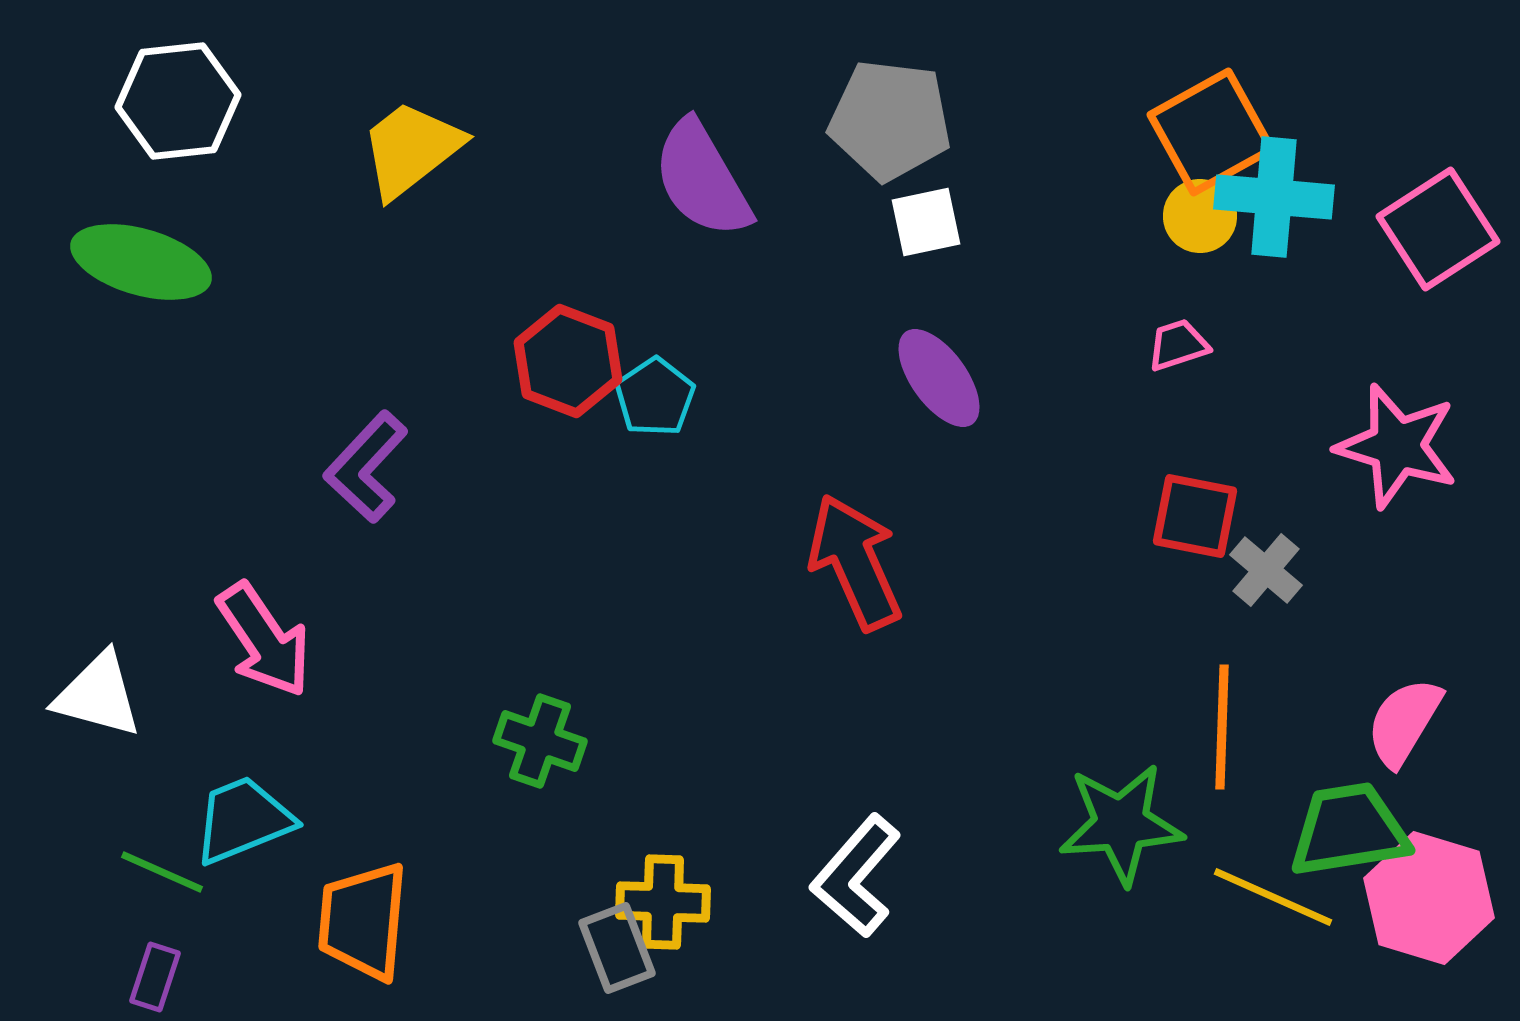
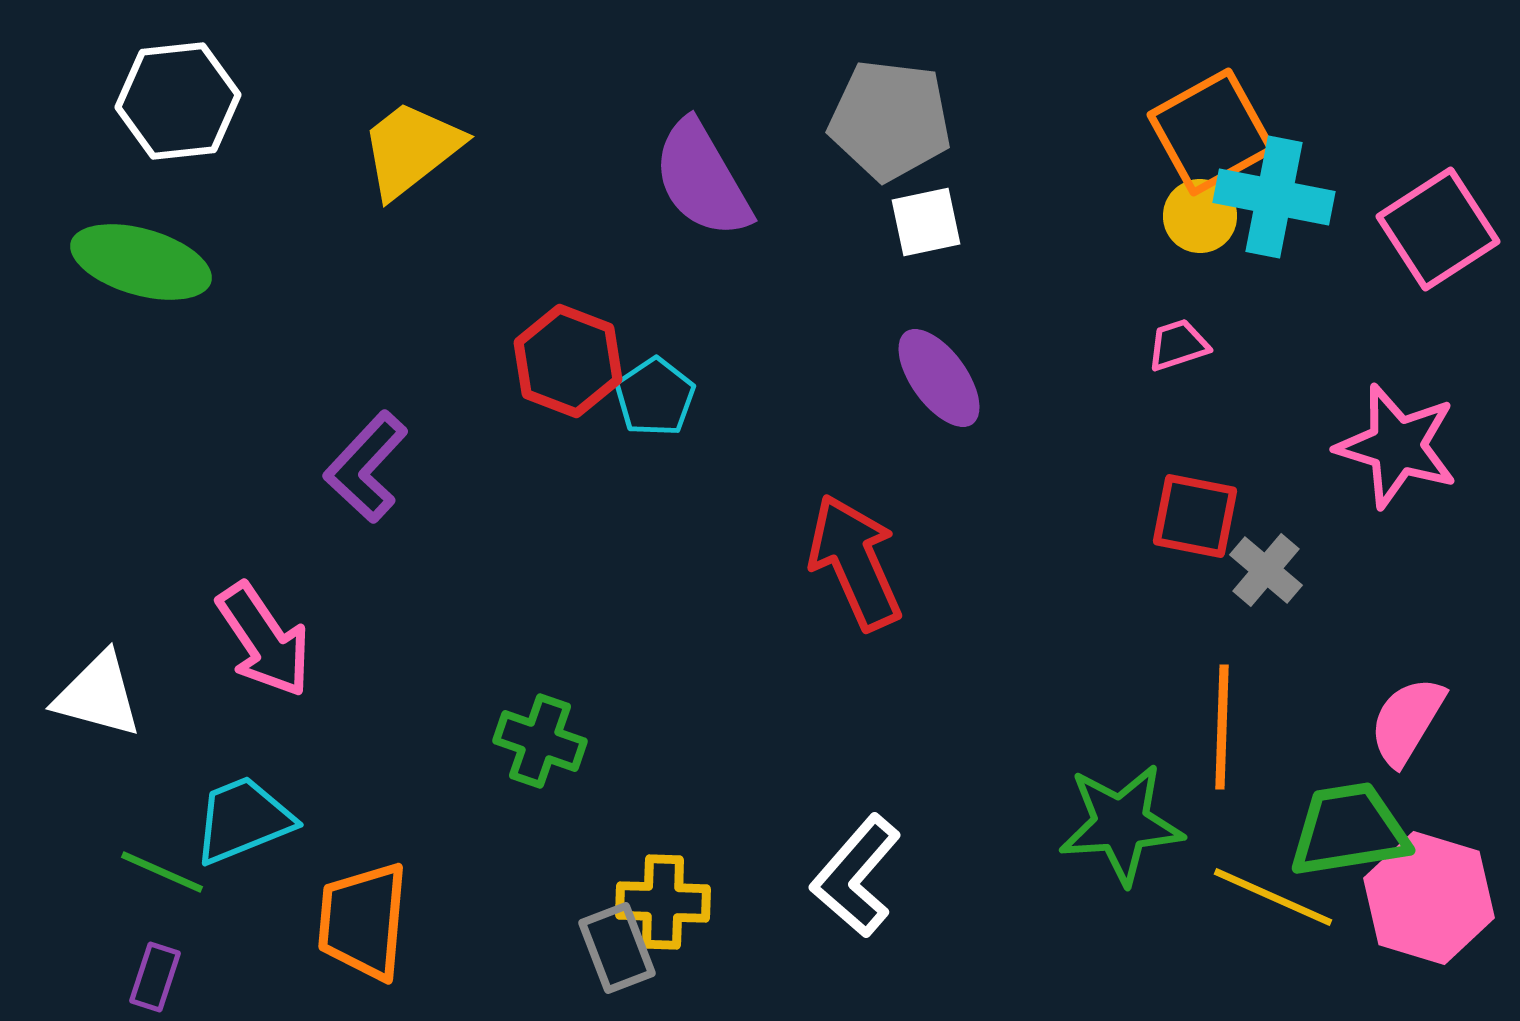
cyan cross: rotated 6 degrees clockwise
pink semicircle: moved 3 px right, 1 px up
